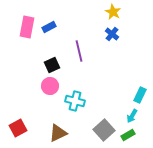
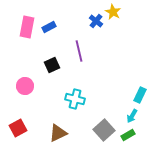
blue cross: moved 16 px left, 13 px up
pink circle: moved 25 px left
cyan cross: moved 2 px up
